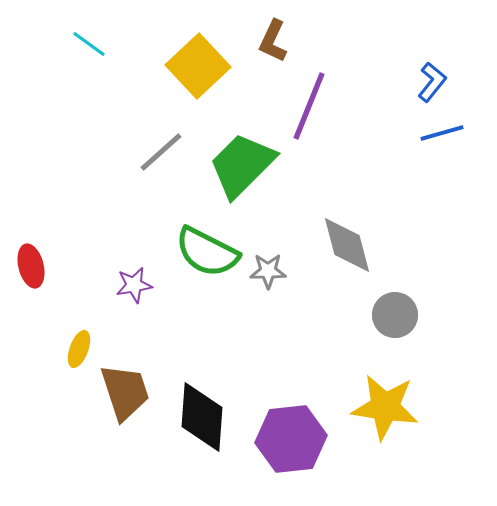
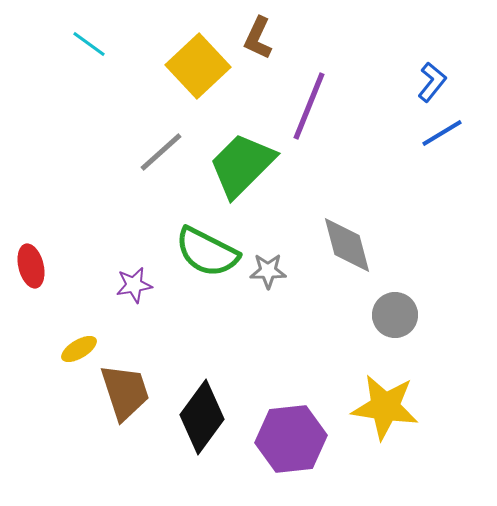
brown L-shape: moved 15 px left, 3 px up
blue line: rotated 15 degrees counterclockwise
yellow ellipse: rotated 39 degrees clockwise
black diamond: rotated 32 degrees clockwise
